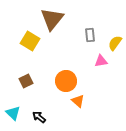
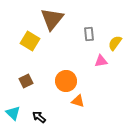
gray rectangle: moved 1 px left, 1 px up
orange triangle: rotated 24 degrees counterclockwise
